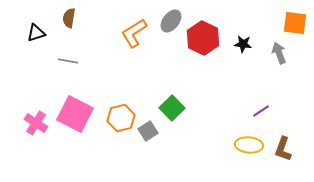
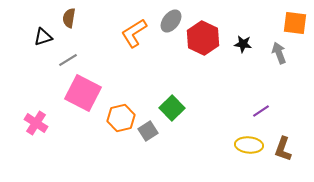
black triangle: moved 7 px right, 4 px down
gray line: moved 1 px up; rotated 42 degrees counterclockwise
pink square: moved 8 px right, 21 px up
